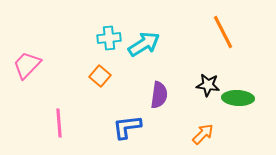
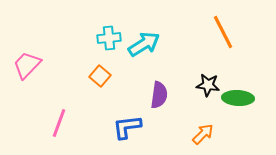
pink line: rotated 24 degrees clockwise
